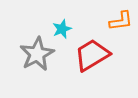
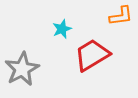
orange L-shape: moved 5 px up
gray star: moved 15 px left, 15 px down
